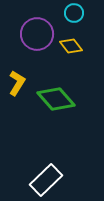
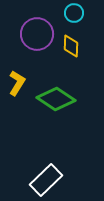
yellow diamond: rotated 40 degrees clockwise
green diamond: rotated 15 degrees counterclockwise
